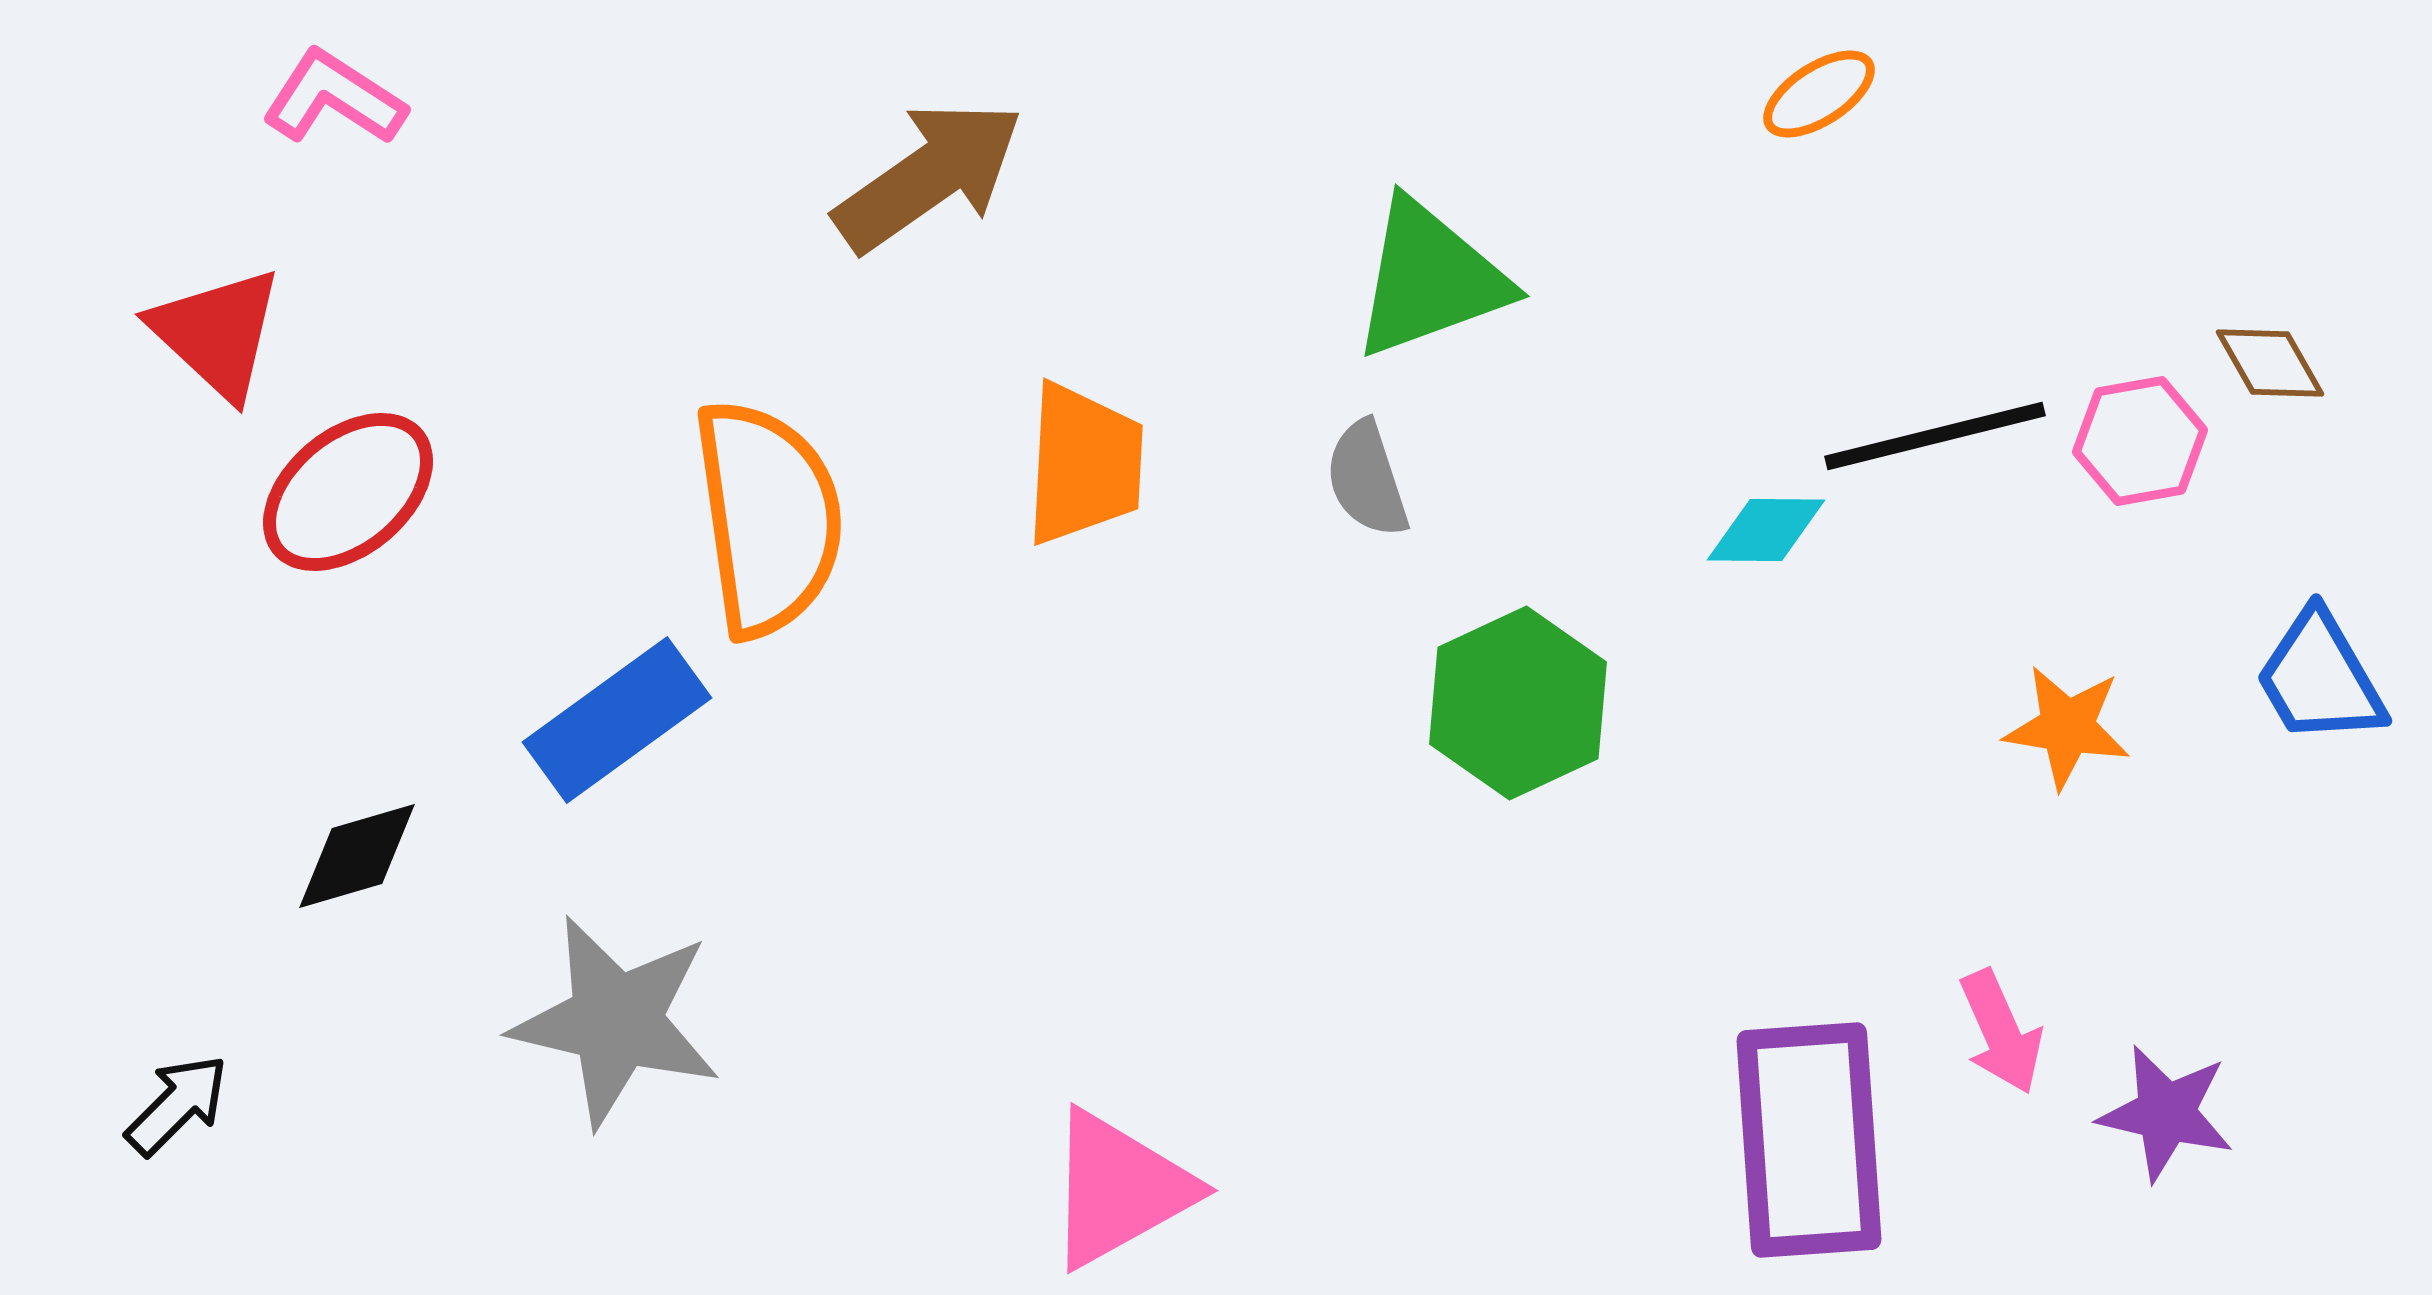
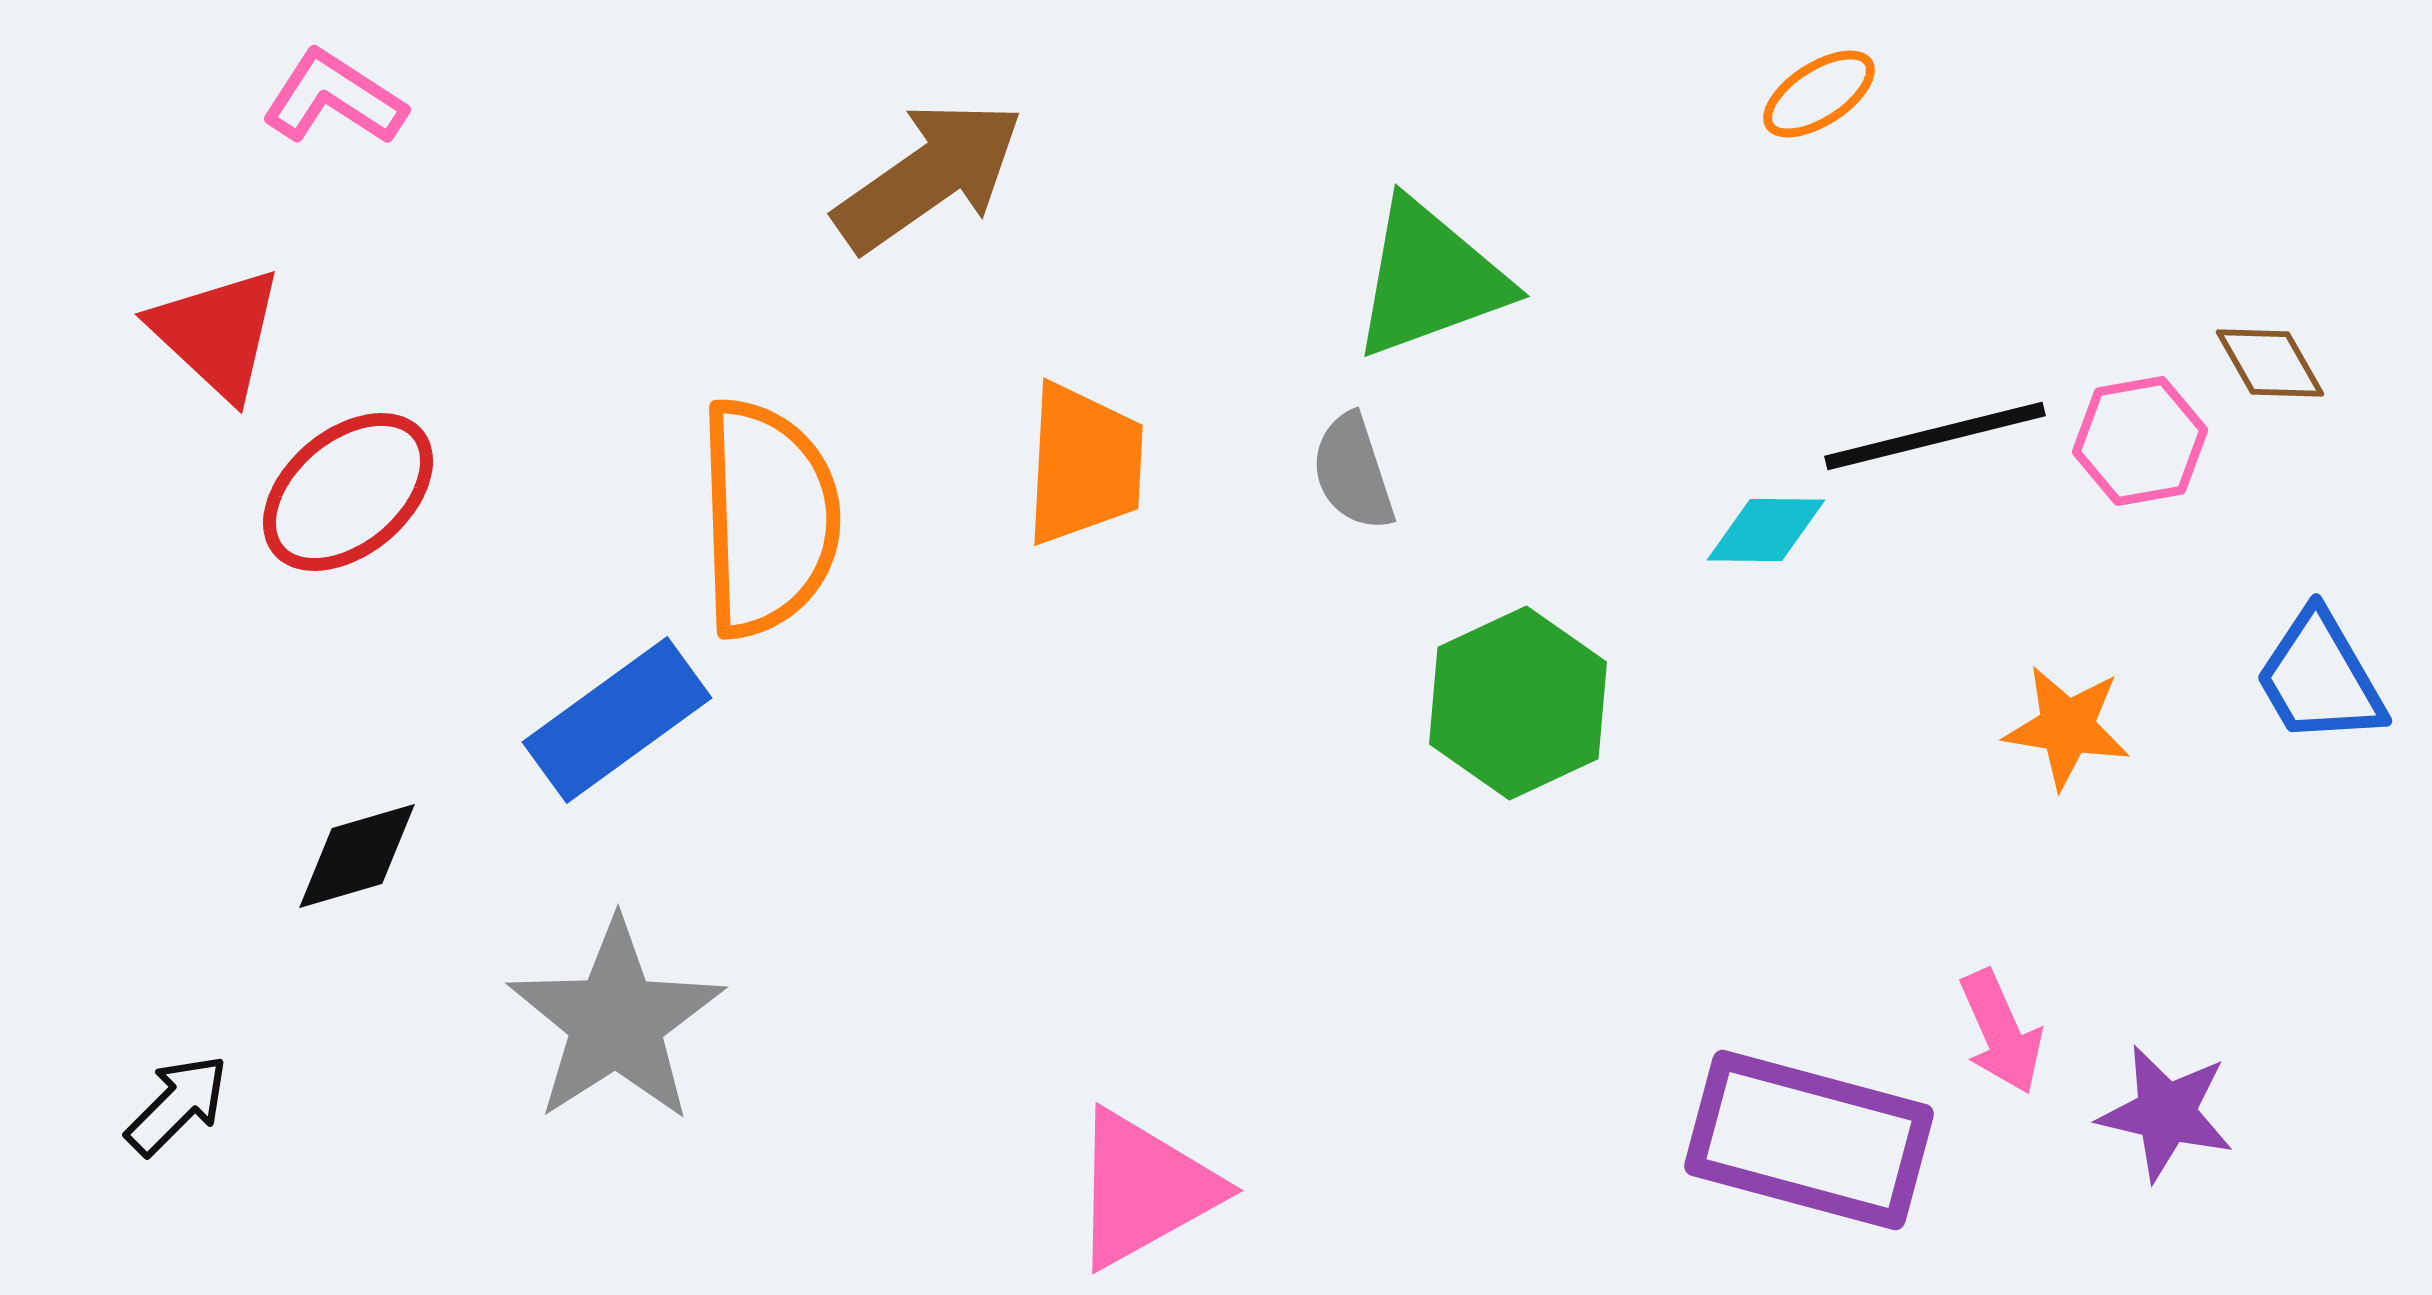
gray semicircle: moved 14 px left, 7 px up
orange semicircle: rotated 6 degrees clockwise
gray star: rotated 26 degrees clockwise
purple rectangle: rotated 71 degrees counterclockwise
pink triangle: moved 25 px right
